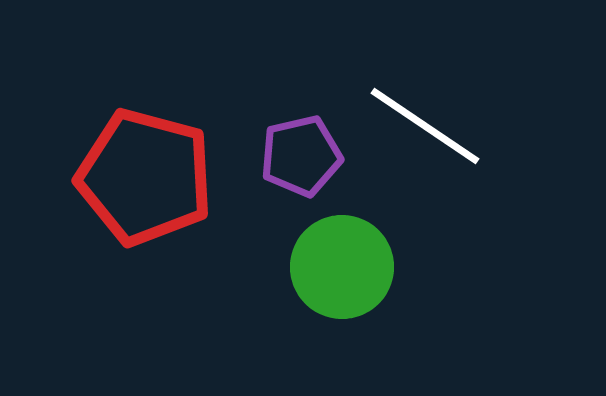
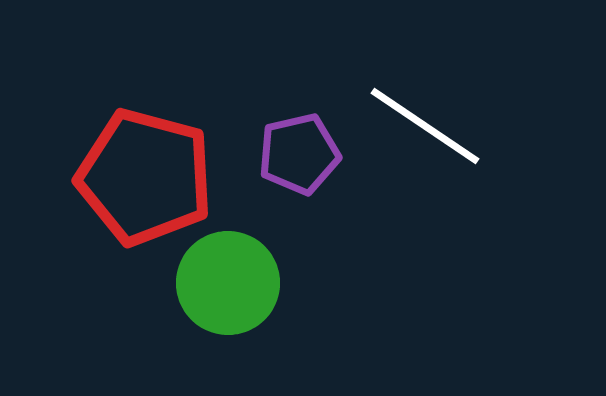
purple pentagon: moved 2 px left, 2 px up
green circle: moved 114 px left, 16 px down
